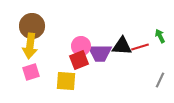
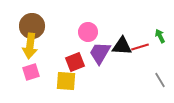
pink circle: moved 7 px right, 14 px up
purple trapezoid: rotated 120 degrees clockwise
red square: moved 4 px left, 2 px down
gray line: rotated 56 degrees counterclockwise
